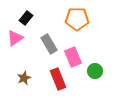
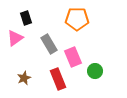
black rectangle: rotated 56 degrees counterclockwise
